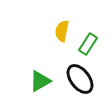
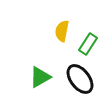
green triangle: moved 4 px up
